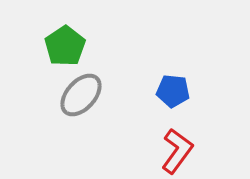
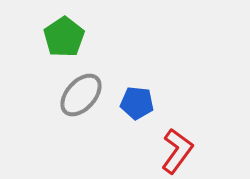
green pentagon: moved 1 px left, 9 px up
blue pentagon: moved 36 px left, 12 px down
